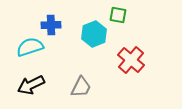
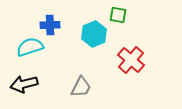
blue cross: moved 1 px left
black arrow: moved 7 px left, 1 px up; rotated 12 degrees clockwise
